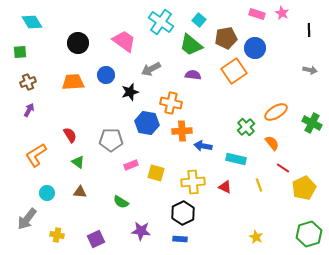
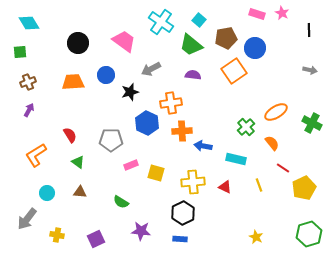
cyan diamond at (32, 22): moved 3 px left, 1 px down
orange cross at (171, 103): rotated 20 degrees counterclockwise
blue hexagon at (147, 123): rotated 15 degrees clockwise
